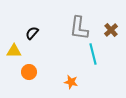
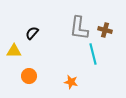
brown cross: moved 6 px left; rotated 32 degrees counterclockwise
orange circle: moved 4 px down
